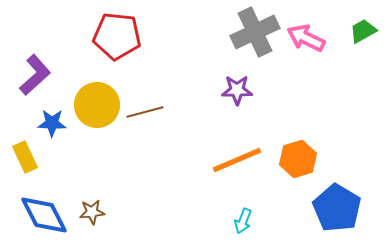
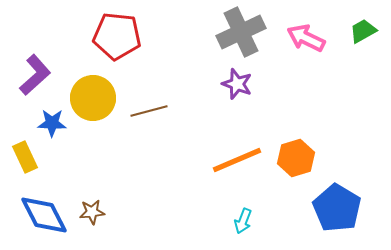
gray cross: moved 14 px left
purple star: moved 6 px up; rotated 20 degrees clockwise
yellow circle: moved 4 px left, 7 px up
brown line: moved 4 px right, 1 px up
orange hexagon: moved 2 px left, 1 px up
